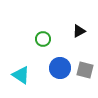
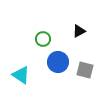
blue circle: moved 2 px left, 6 px up
